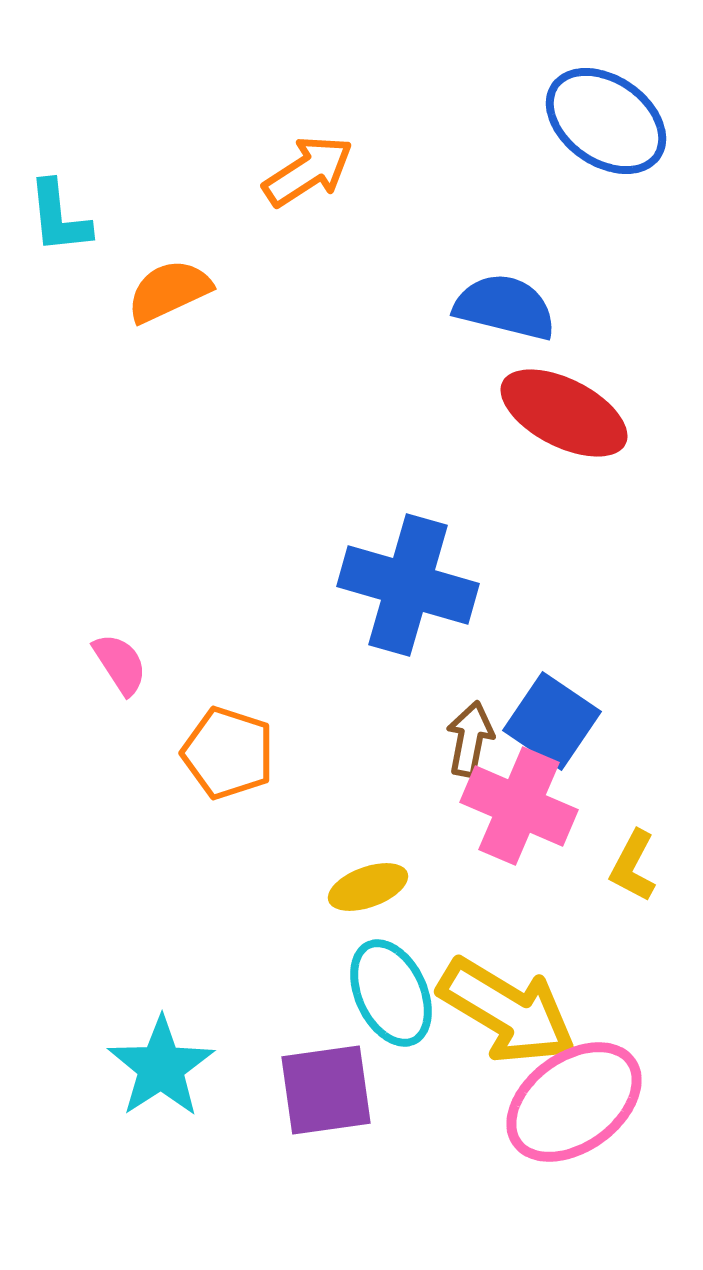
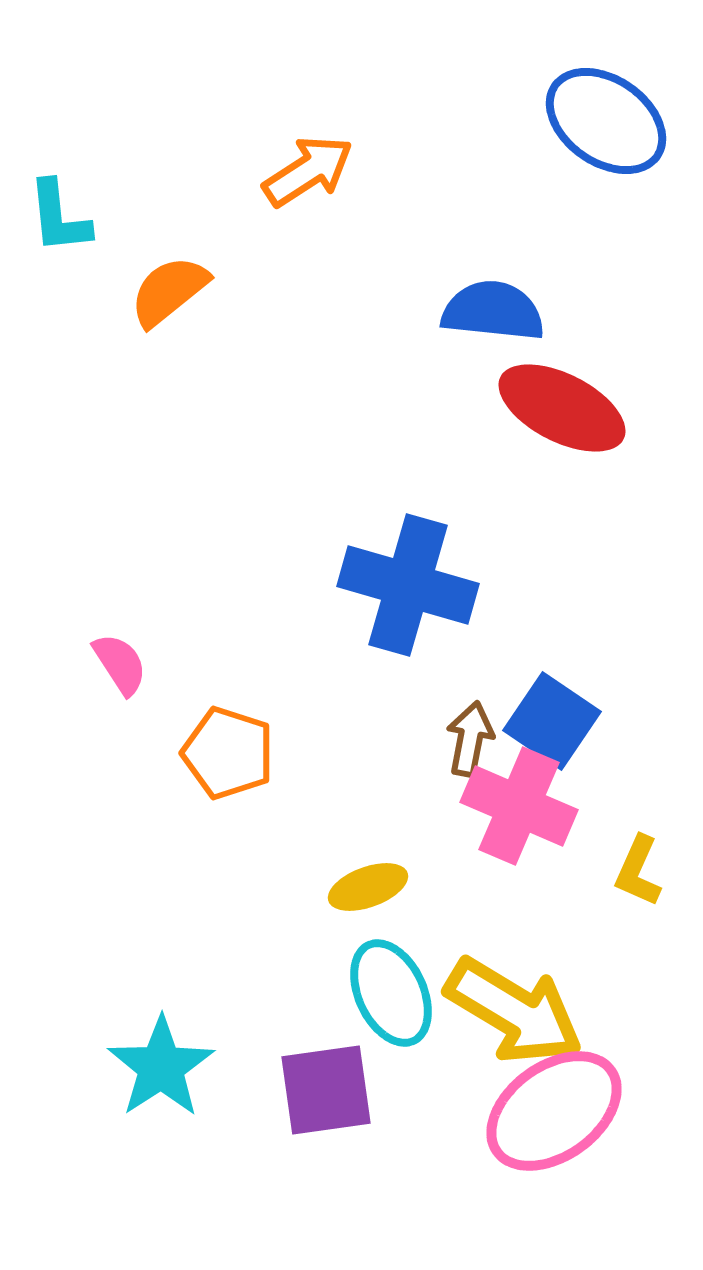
orange semicircle: rotated 14 degrees counterclockwise
blue semicircle: moved 12 px left, 4 px down; rotated 8 degrees counterclockwise
red ellipse: moved 2 px left, 5 px up
yellow L-shape: moved 5 px right, 5 px down; rotated 4 degrees counterclockwise
yellow arrow: moved 7 px right
pink ellipse: moved 20 px left, 9 px down
